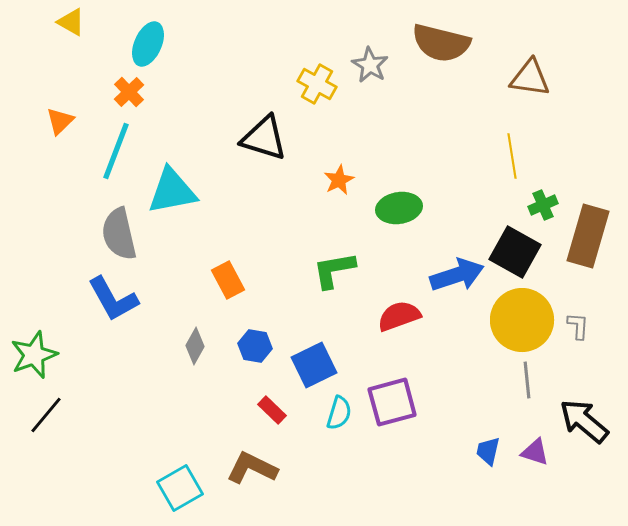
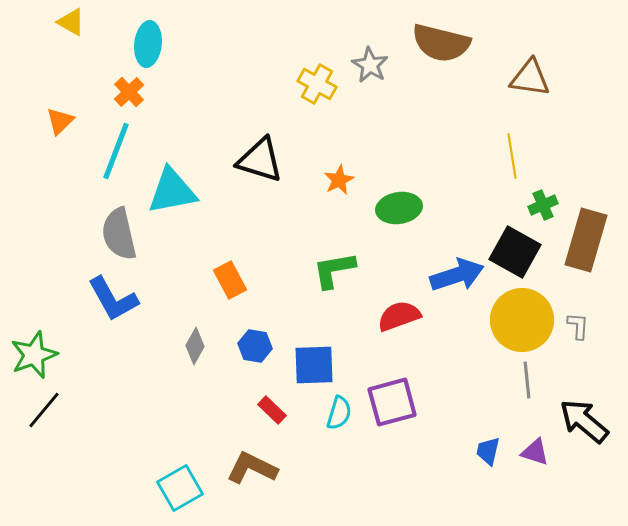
cyan ellipse: rotated 18 degrees counterclockwise
black triangle: moved 4 px left, 22 px down
brown rectangle: moved 2 px left, 4 px down
orange rectangle: moved 2 px right
blue square: rotated 24 degrees clockwise
black line: moved 2 px left, 5 px up
